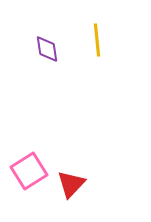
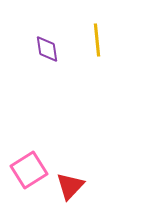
pink square: moved 1 px up
red triangle: moved 1 px left, 2 px down
